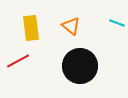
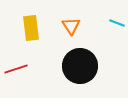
orange triangle: rotated 18 degrees clockwise
red line: moved 2 px left, 8 px down; rotated 10 degrees clockwise
